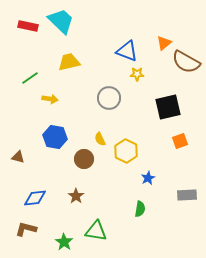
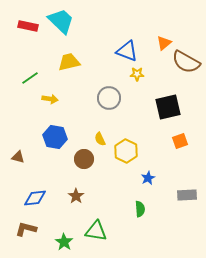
green semicircle: rotated 14 degrees counterclockwise
